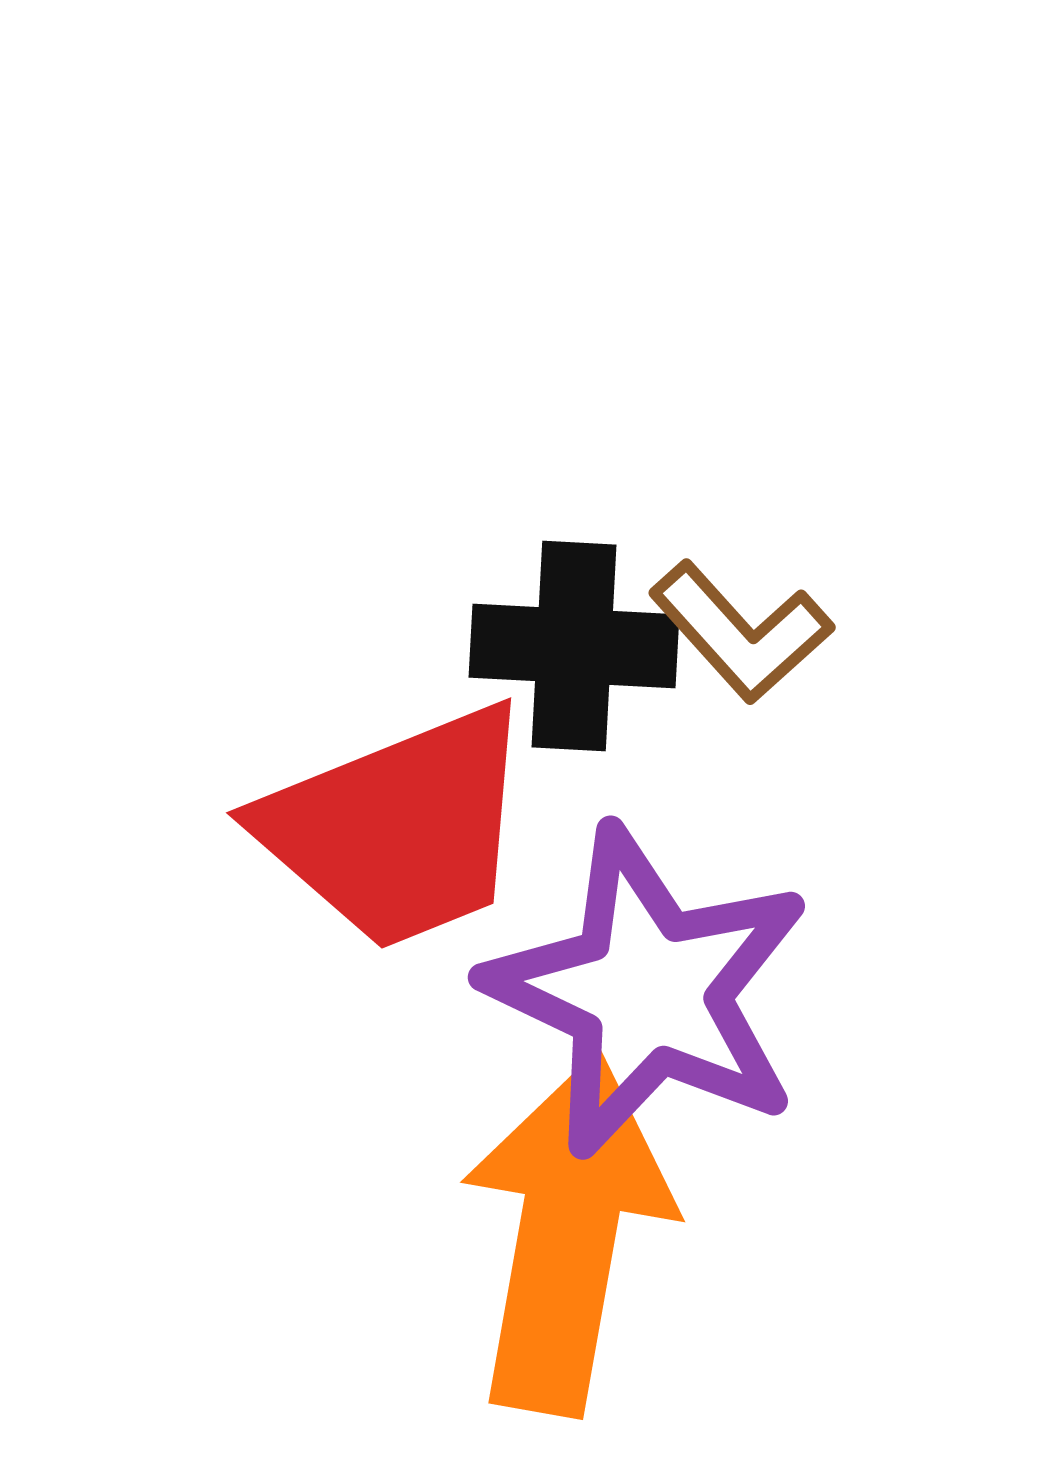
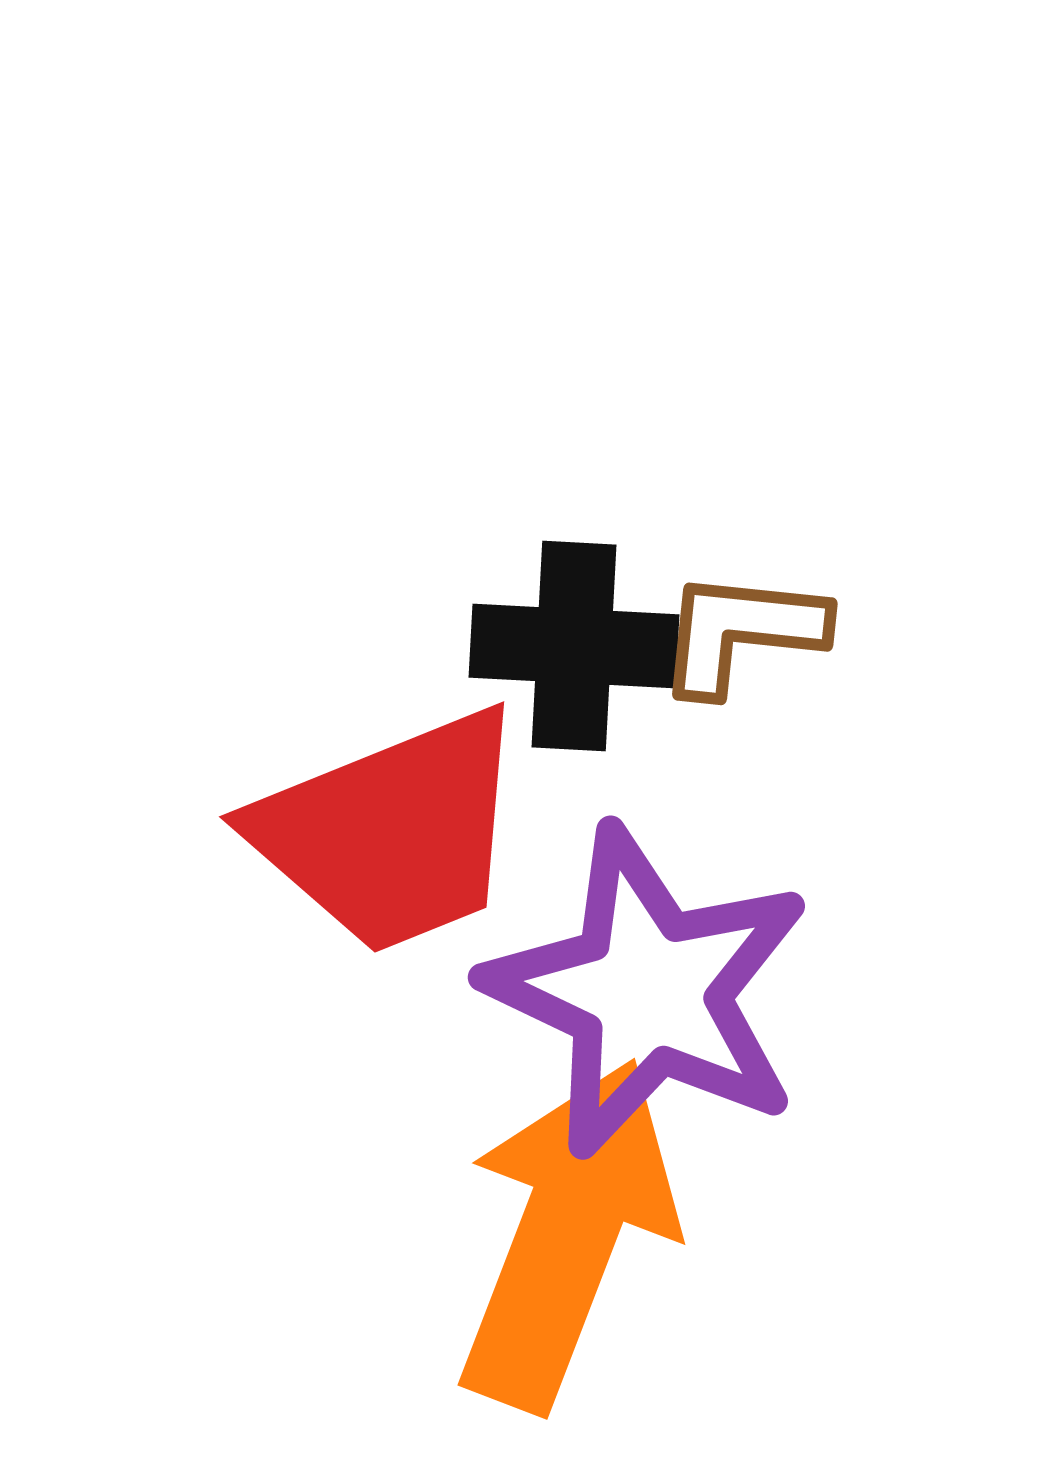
brown L-shape: rotated 138 degrees clockwise
red trapezoid: moved 7 px left, 4 px down
orange arrow: rotated 11 degrees clockwise
